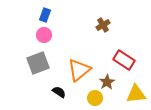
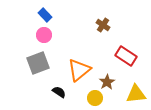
blue rectangle: rotated 64 degrees counterclockwise
brown cross: rotated 24 degrees counterclockwise
red rectangle: moved 2 px right, 4 px up
